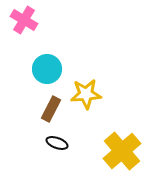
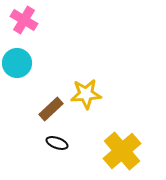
cyan circle: moved 30 px left, 6 px up
brown rectangle: rotated 20 degrees clockwise
